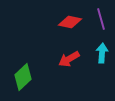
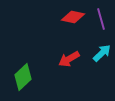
red diamond: moved 3 px right, 5 px up
cyan arrow: rotated 42 degrees clockwise
